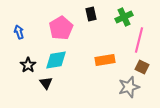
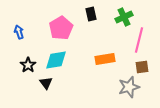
orange rectangle: moved 1 px up
brown square: rotated 32 degrees counterclockwise
